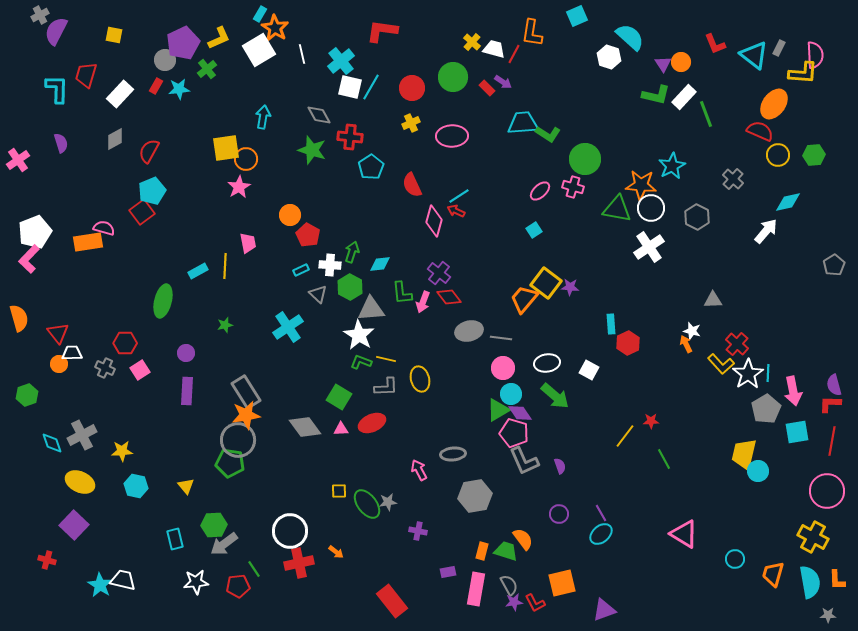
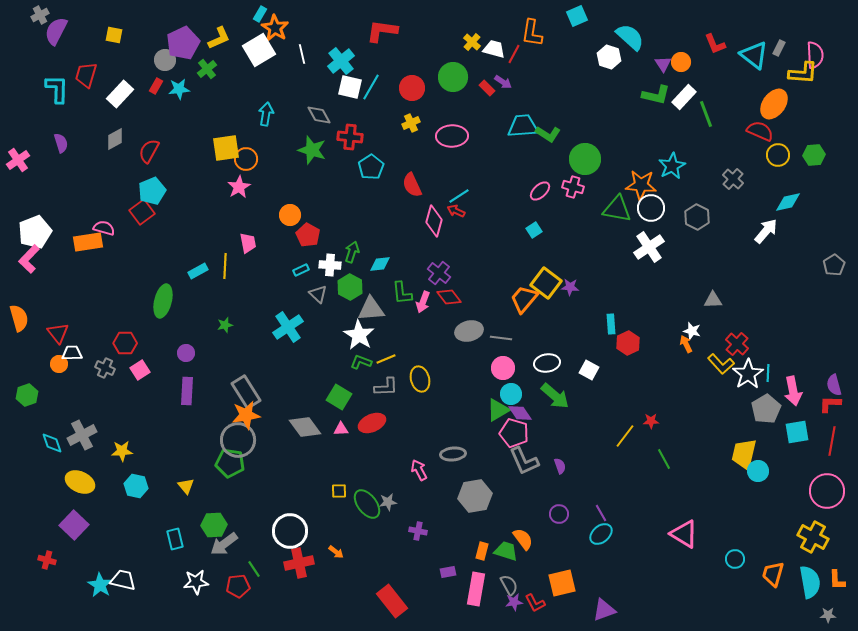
cyan arrow at (263, 117): moved 3 px right, 3 px up
cyan trapezoid at (523, 123): moved 3 px down
yellow line at (386, 359): rotated 36 degrees counterclockwise
